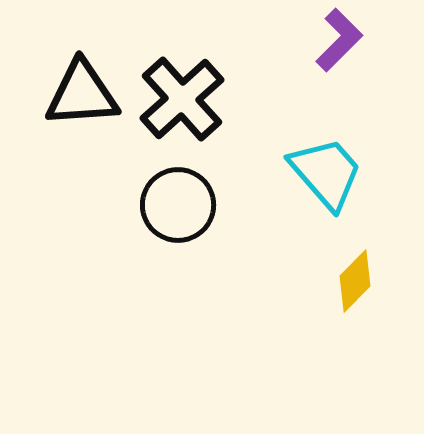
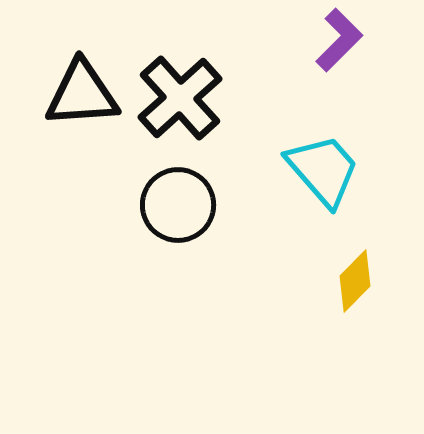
black cross: moved 2 px left, 1 px up
cyan trapezoid: moved 3 px left, 3 px up
